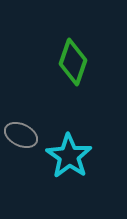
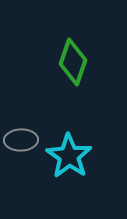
gray ellipse: moved 5 px down; rotated 28 degrees counterclockwise
